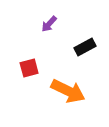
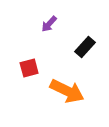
black rectangle: rotated 20 degrees counterclockwise
orange arrow: moved 1 px left
